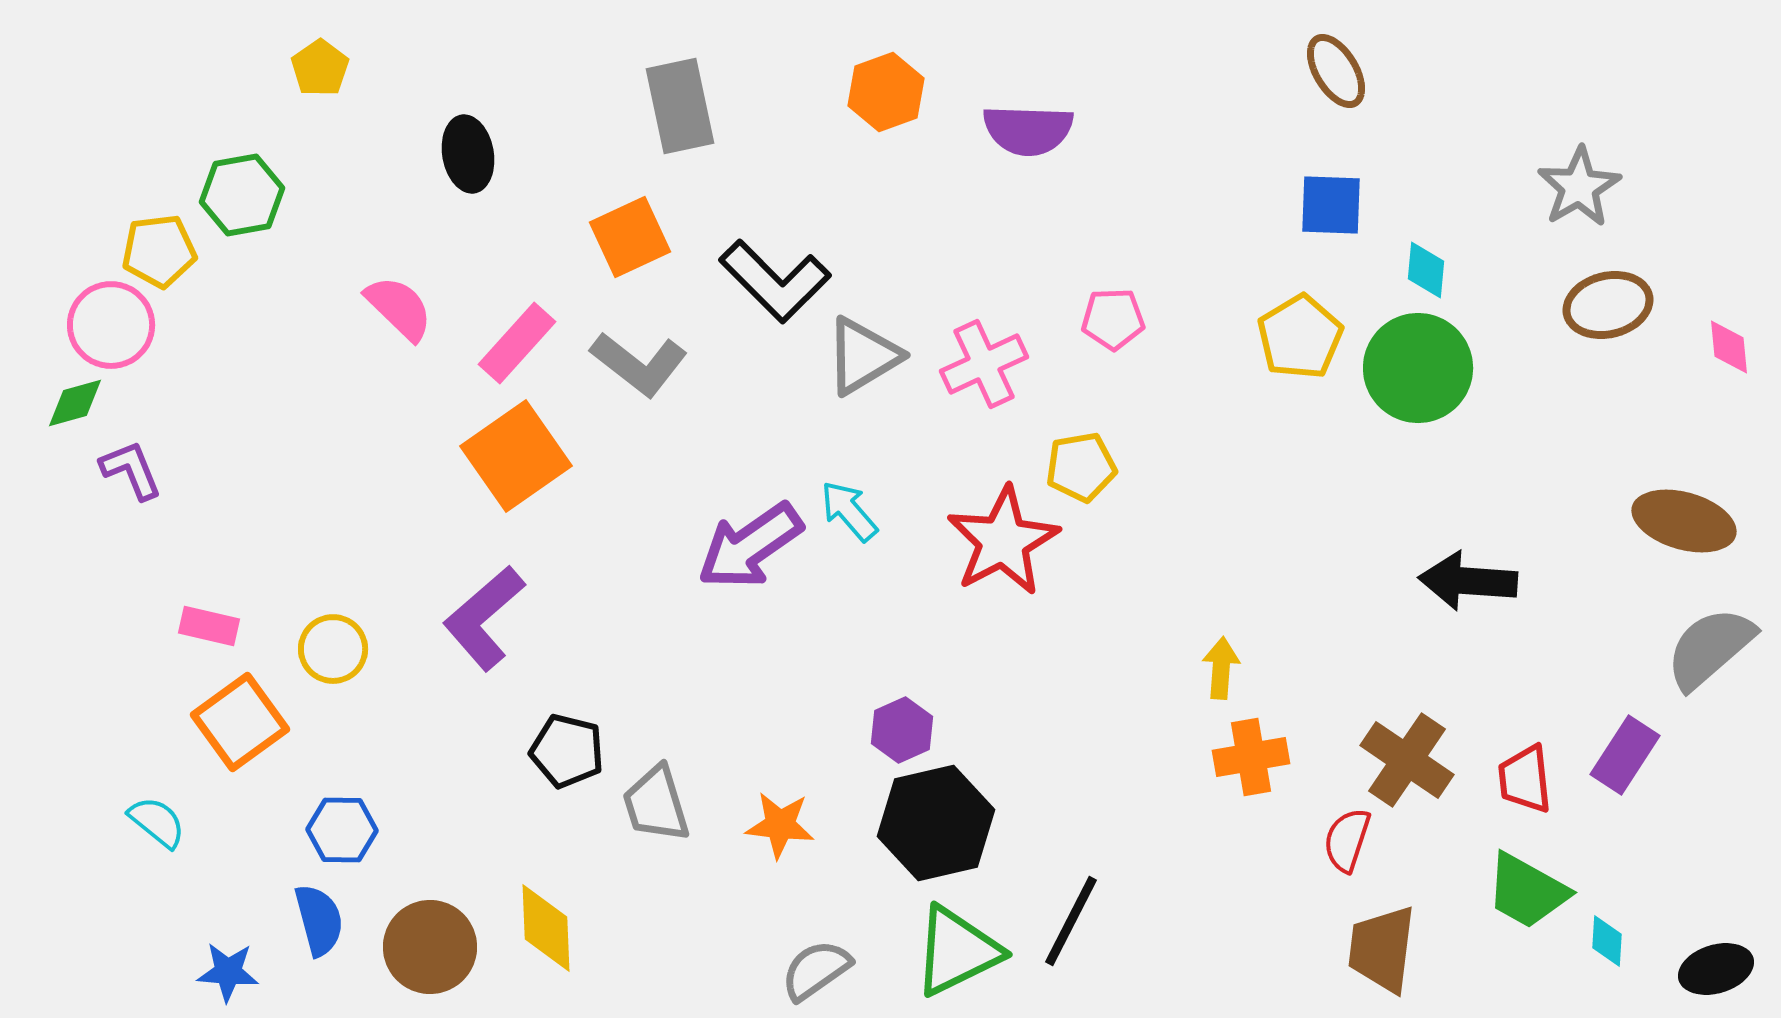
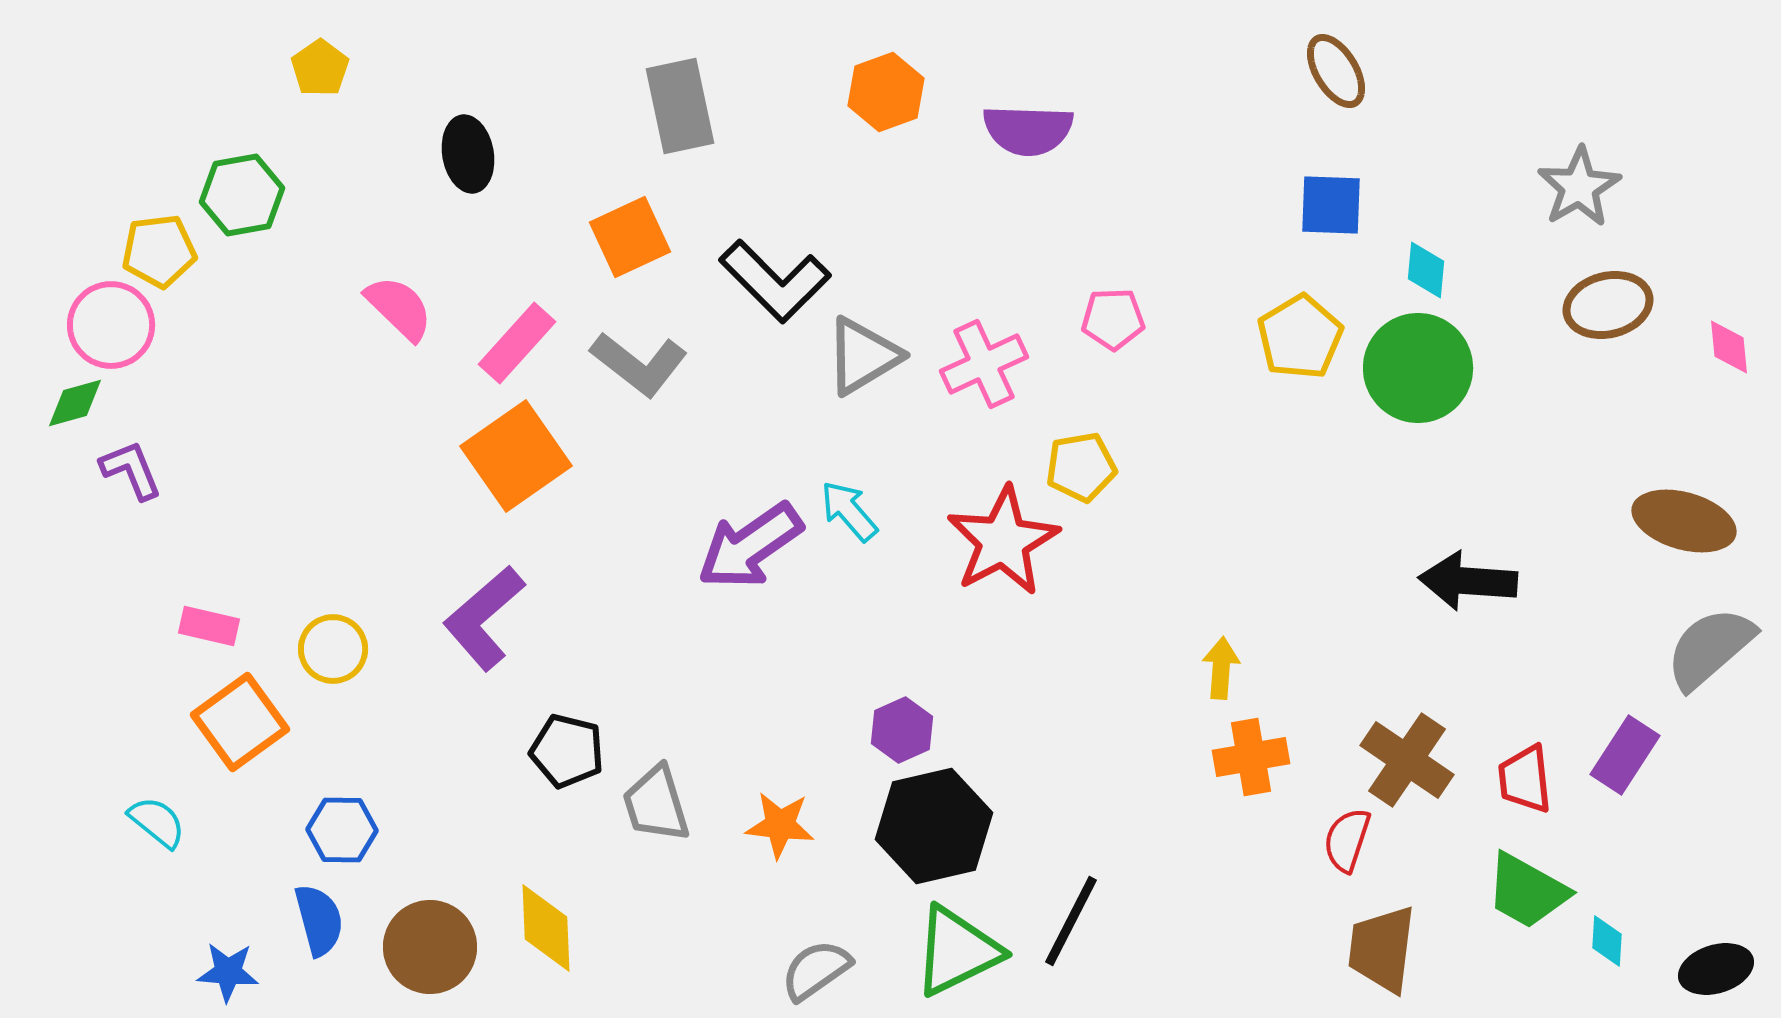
black hexagon at (936, 823): moved 2 px left, 3 px down
